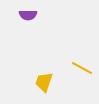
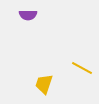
yellow trapezoid: moved 2 px down
